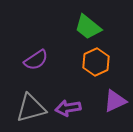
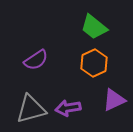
green trapezoid: moved 6 px right
orange hexagon: moved 2 px left, 1 px down
purple triangle: moved 1 px left, 1 px up
gray triangle: moved 1 px down
